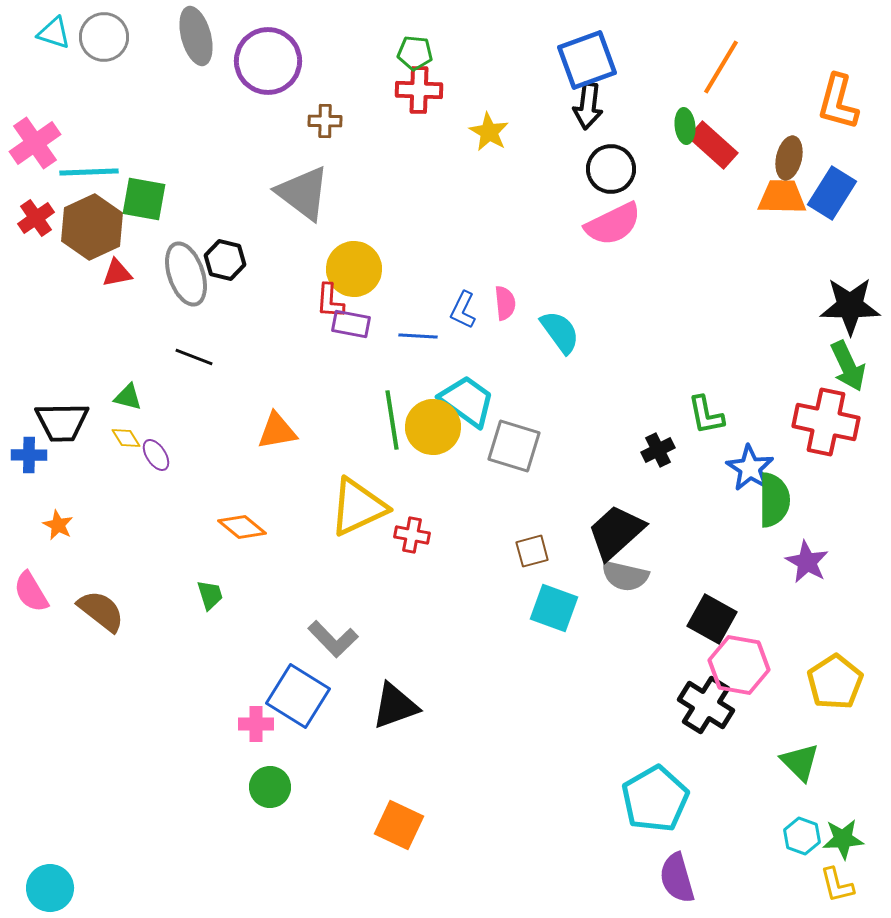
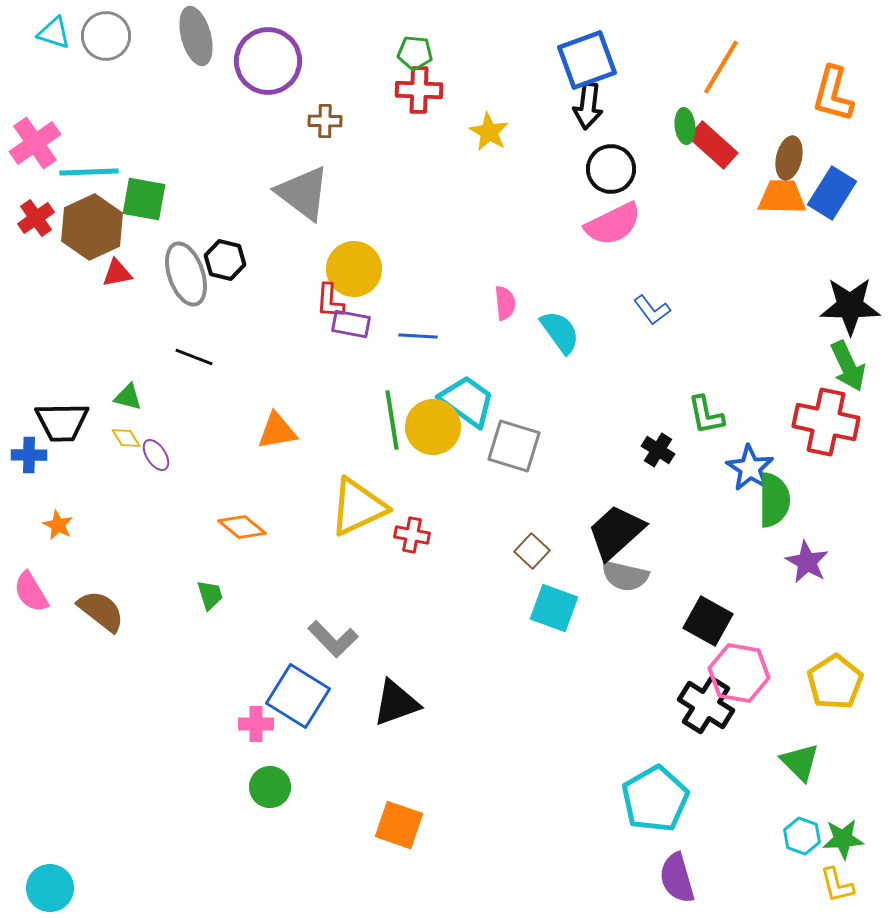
gray circle at (104, 37): moved 2 px right, 1 px up
orange L-shape at (838, 102): moved 5 px left, 8 px up
blue L-shape at (463, 310): moved 189 px right; rotated 63 degrees counterclockwise
black cross at (658, 450): rotated 32 degrees counterclockwise
brown square at (532, 551): rotated 32 degrees counterclockwise
black square at (712, 619): moved 4 px left, 2 px down
pink hexagon at (739, 665): moved 8 px down
black triangle at (395, 706): moved 1 px right, 3 px up
orange square at (399, 825): rotated 6 degrees counterclockwise
